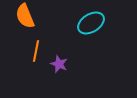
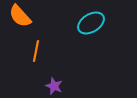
orange semicircle: moved 5 px left; rotated 20 degrees counterclockwise
purple star: moved 5 px left, 22 px down
